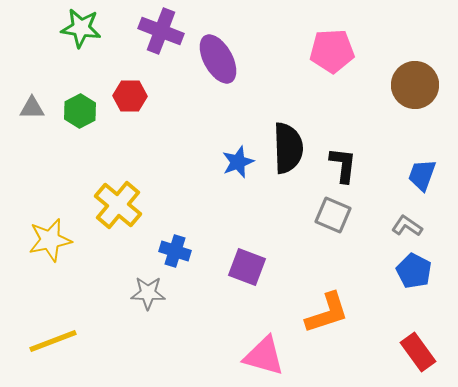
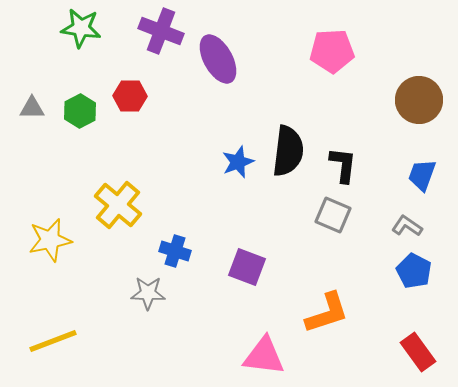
brown circle: moved 4 px right, 15 px down
black semicircle: moved 3 px down; rotated 9 degrees clockwise
pink triangle: rotated 9 degrees counterclockwise
